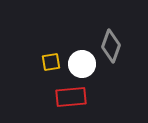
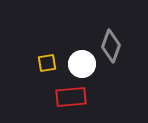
yellow square: moved 4 px left, 1 px down
